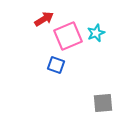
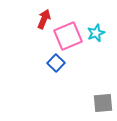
red arrow: rotated 36 degrees counterclockwise
blue square: moved 2 px up; rotated 24 degrees clockwise
